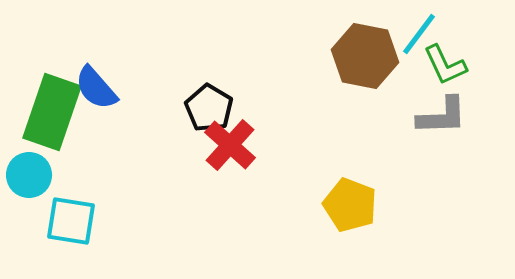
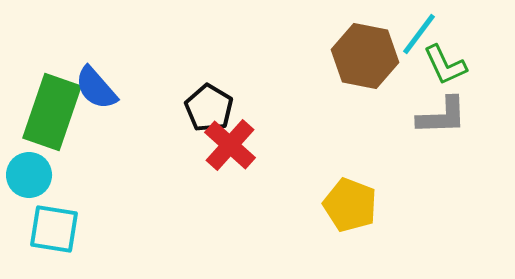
cyan square: moved 17 px left, 8 px down
